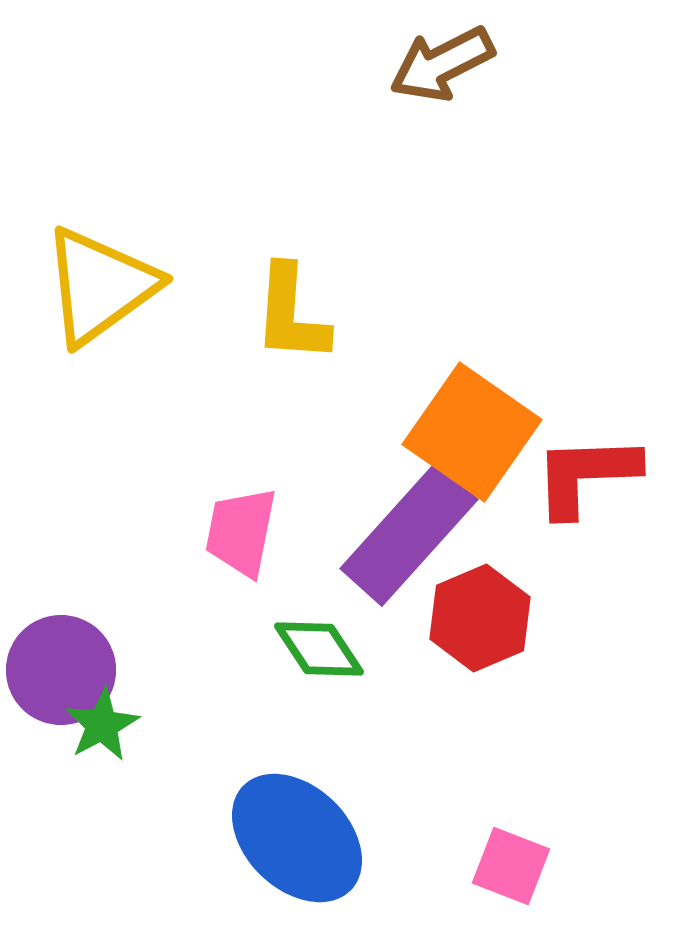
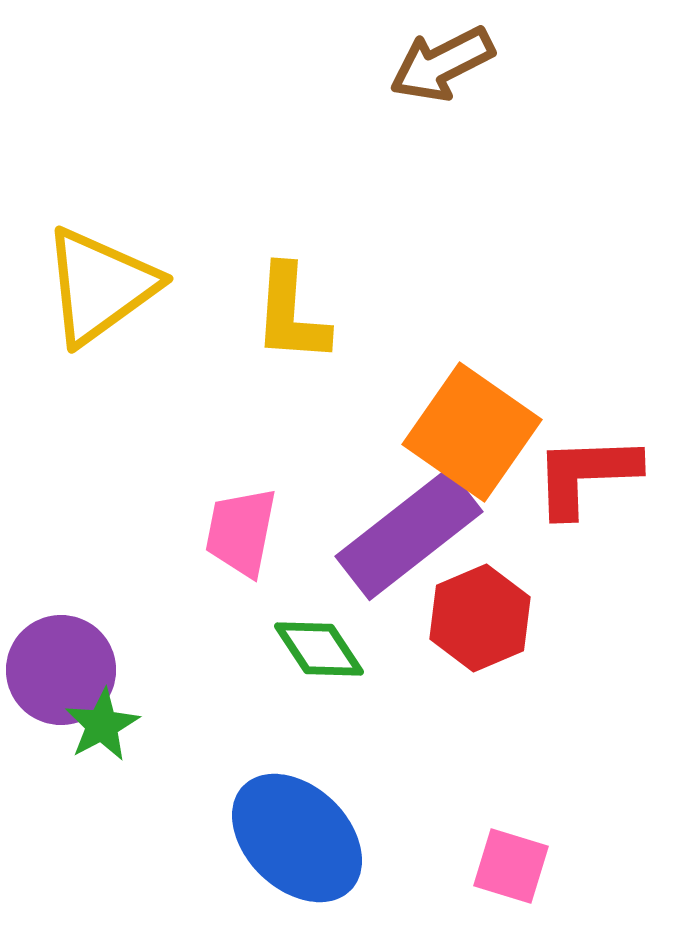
purple rectangle: rotated 10 degrees clockwise
pink square: rotated 4 degrees counterclockwise
